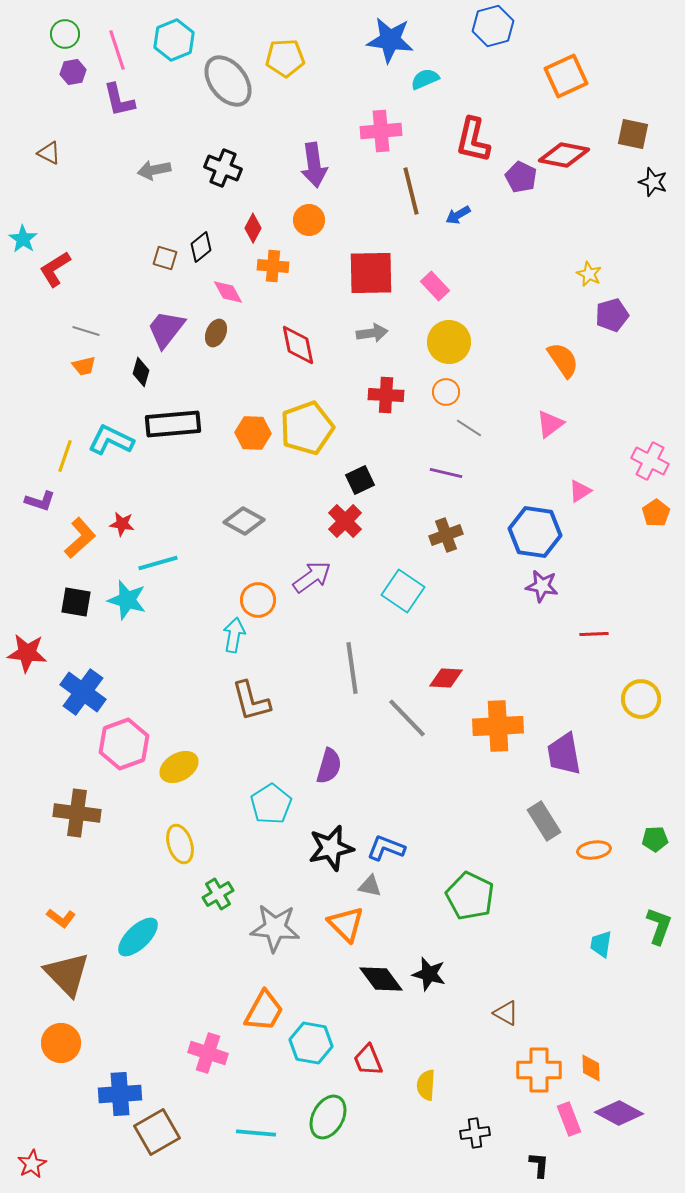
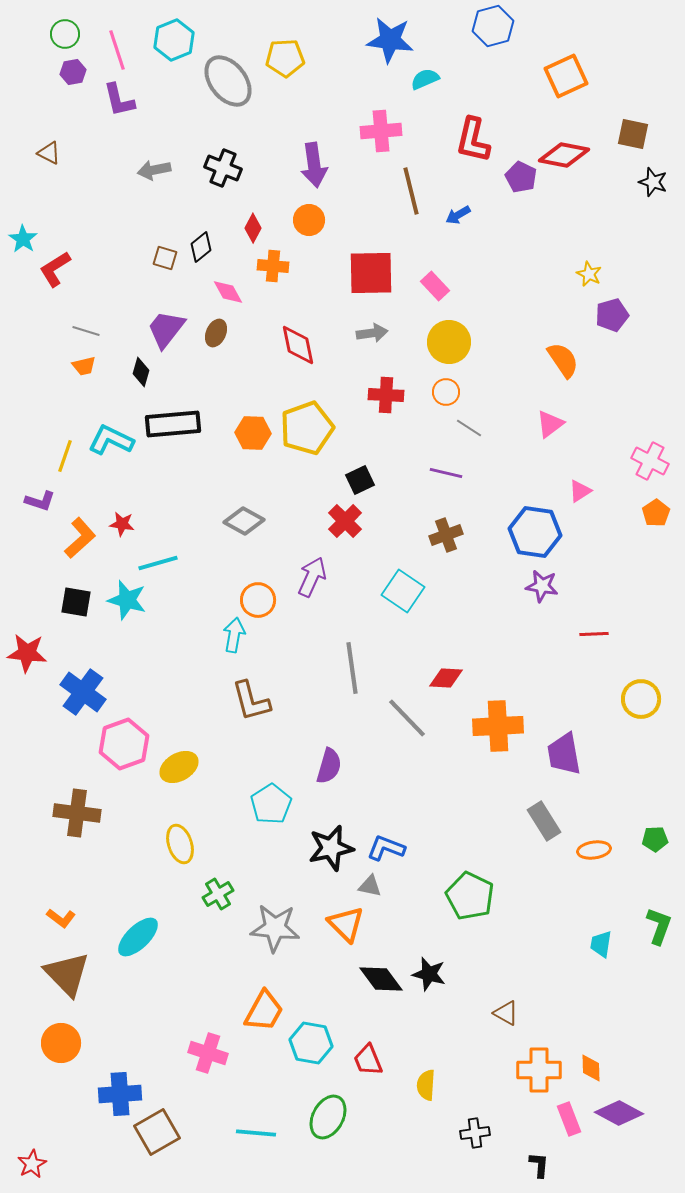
purple arrow at (312, 577): rotated 30 degrees counterclockwise
